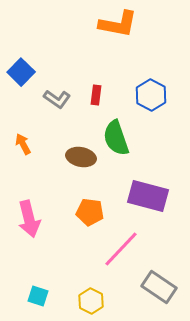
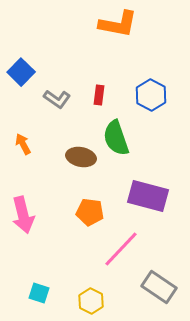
red rectangle: moved 3 px right
pink arrow: moved 6 px left, 4 px up
cyan square: moved 1 px right, 3 px up
